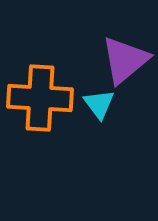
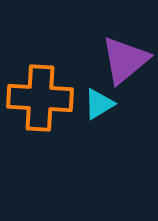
cyan triangle: rotated 36 degrees clockwise
